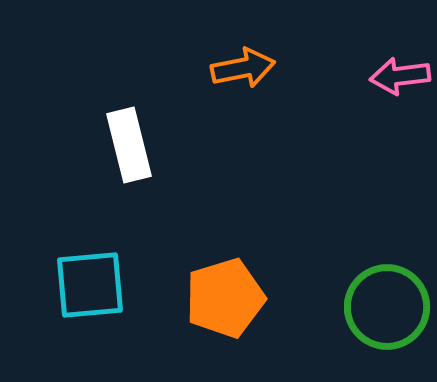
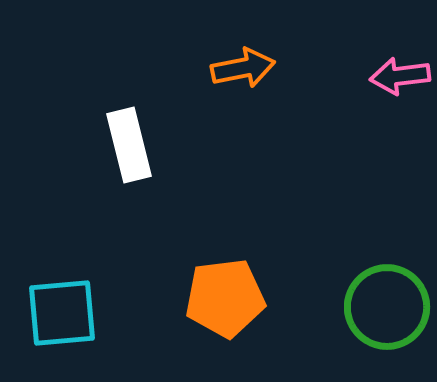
cyan square: moved 28 px left, 28 px down
orange pentagon: rotated 10 degrees clockwise
